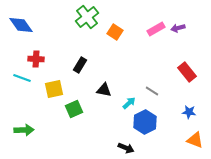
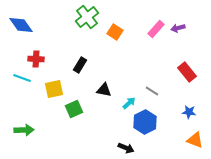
pink rectangle: rotated 18 degrees counterclockwise
